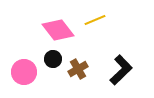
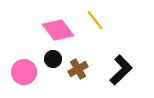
yellow line: rotated 75 degrees clockwise
